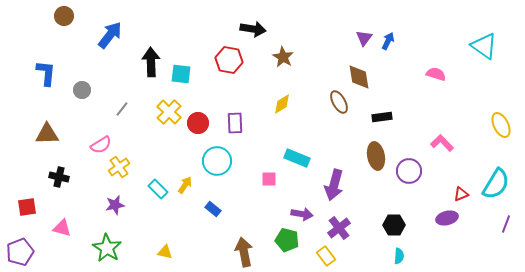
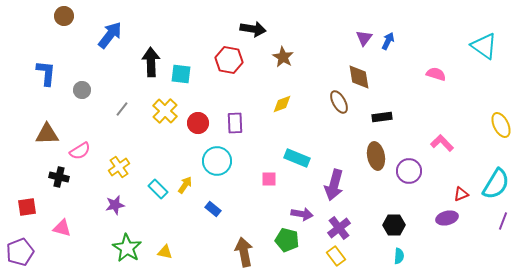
yellow diamond at (282, 104): rotated 10 degrees clockwise
yellow cross at (169, 112): moved 4 px left, 1 px up
pink semicircle at (101, 145): moved 21 px left, 6 px down
purple line at (506, 224): moved 3 px left, 3 px up
green star at (107, 248): moved 20 px right
yellow rectangle at (326, 256): moved 10 px right
